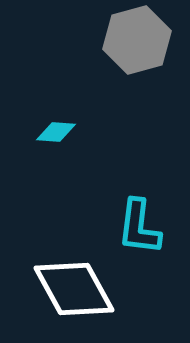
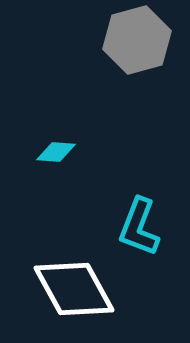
cyan diamond: moved 20 px down
cyan L-shape: rotated 14 degrees clockwise
